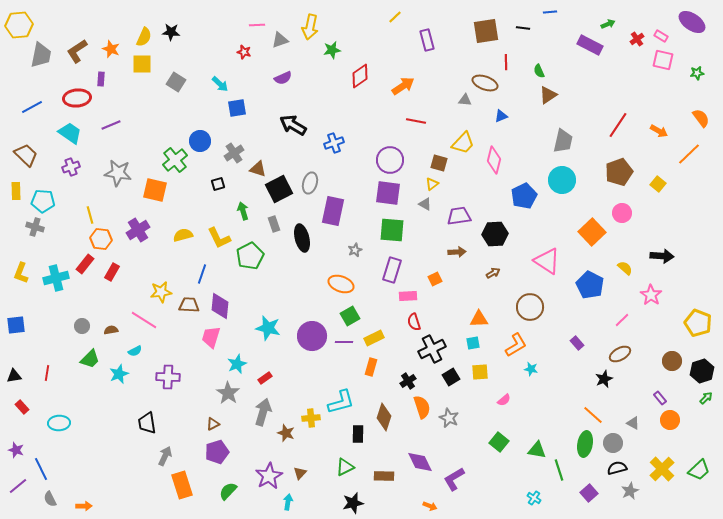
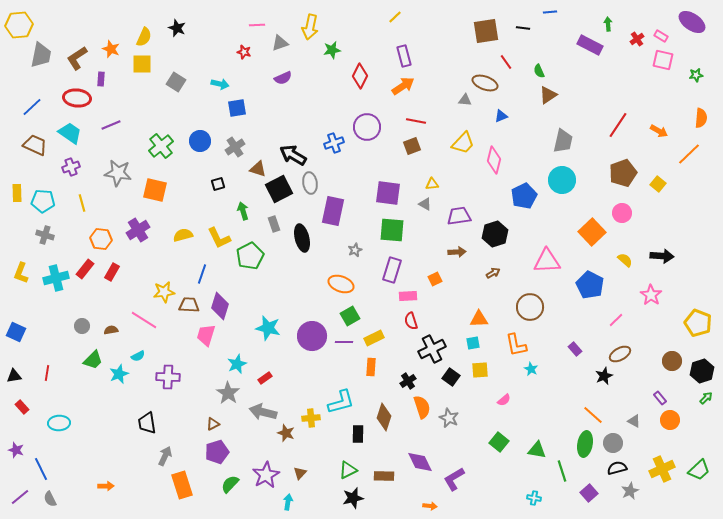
green arrow at (608, 24): rotated 72 degrees counterclockwise
black star at (171, 32): moved 6 px right, 4 px up; rotated 18 degrees clockwise
gray triangle at (280, 40): moved 3 px down
purple rectangle at (427, 40): moved 23 px left, 16 px down
brown L-shape at (77, 51): moved 7 px down
red line at (506, 62): rotated 35 degrees counterclockwise
green star at (697, 73): moved 1 px left, 2 px down
red diamond at (360, 76): rotated 30 degrees counterclockwise
cyan arrow at (220, 84): rotated 30 degrees counterclockwise
red ellipse at (77, 98): rotated 12 degrees clockwise
blue line at (32, 107): rotated 15 degrees counterclockwise
orange semicircle at (701, 118): rotated 42 degrees clockwise
black arrow at (293, 125): moved 30 px down
gray cross at (234, 153): moved 1 px right, 6 px up
brown trapezoid at (26, 155): moved 9 px right, 10 px up; rotated 20 degrees counterclockwise
green cross at (175, 160): moved 14 px left, 14 px up
purple circle at (390, 160): moved 23 px left, 33 px up
brown square at (439, 163): moved 27 px left, 17 px up; rotated 36 degrees counterclockwise
brown pentagon at (619, 172): moved 4 px right, 1 px down
gray ellipse at (310, 183): rotated 25 degrees counterclockwise
yellow triangle at (432, 184): rotated 32 degrees clockwise
yellow rectangle at (16, 191): moved 1 px right, 2 px down
yellow line at (90, 215): moved 8 px left, 12 px up
gray cross at (35, 227): moved 10 px right, 8 px down
black hexagon at (495, 234): rotated 15 degrees counterclockwise
pink triangle at (547, 261): rotated 36 degrees counterclockwise
red rectangle at (85, 264): moved 5 px down
yellow semicircle at (625, 268): moved 8 px up
yellow star at (161, 292): moved 3 px right
purple diamond at (220, 306): rotated 12 degrees clockwise
pink line at (622, 320): moved 6 px left
red semicircle at (414, 322): moved 3 px left, 1 px up
blue square at (16, 325): moved 7 px down; rotated 30 degrees clockwise
pink trapezoid at (211, 337): moved 5 px left, 2 px up
purple rectangle at (577, 343): moved 2 px left, 6 px down
orange L-shape at (516, 345): rotated 110 degrees clockwise
cyan semicircle at (135, 351): moved 3 px right, 5 px down
green trapezoid at (90, 359): moved 3 px right, 1 px down
orange rectangle at (371, 367): rotated 12 degrees counterclockwise
cyan star at (531, 369): rotated 16 degrees clockwise
yellow square at (480, 372): moved 2 px up
black square at (451, 377): rotated 24 degrees counterclockwise
black star at (604, 379): moved 3 px up
gray arrow at (263, 412): rotated 92 degrees counterclockwise
gray triangle at (633, 423): moved 1 px right, 2 px up
green triangle at (345, 467): moved 3 px right, 3 px down
yellow cross at (662, 469): rotated 20 degrees clockwise
green line at (559, 470): moved 3 px right, 1 px down
purple star at (269, 476): moved 3 px left, 1 px up
purple line at (18, 486): moved 2 px right, 11 px down
green semicircle at (228, 491): moved 2 px right, 7 px up
cyan cross at (534, 498): rotated 24 degrees counterclockwise
black star at (353, 503): moved 5 px up
orange arrow at (84, 506): moved 22 px right, 20 px up
orange arrow at (430, 506): rotated 16 degrees counterclockwise
